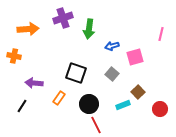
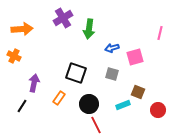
purple cross: rotated 12 degrees counterclockwise
orange arrow: moved 6 px left
pink line: moved 1 px left, 1 px up
blue arrow: moved 2 px down
orange cross: rotated 16 degrees clockwise
gray square: rotated 24 degrees counterclockwise
purple arrow: rotated 96 degrees clockwise
brown square: rotated 24 degrees counterclockwise
red circle: moved 2 px left, 1 px down
